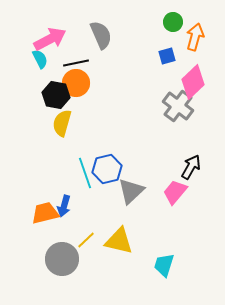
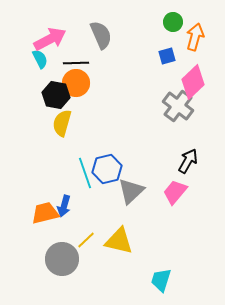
black line: rotated 10 degrees clockwise
black arrow: moved 3 px left, 6 px up
cyan trapezoid: moved 3 px left, 15 px down
